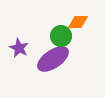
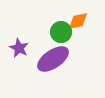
orange diamond: moved 1 px up; rotated 10 degrees counterclockwise
green circle: moved 4 px up
